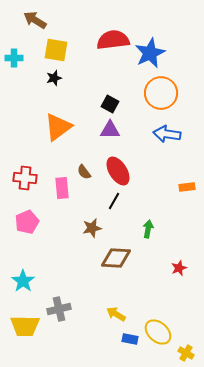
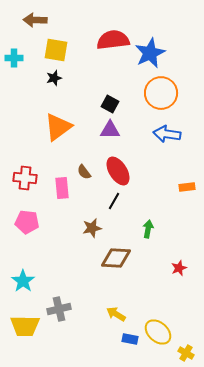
brown arrow: rotated 30 degrees counterclockwise
pink pentagon: rotated 30 degrees clockwise
